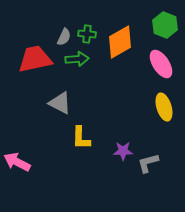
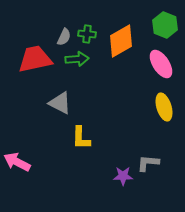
orange diamond: moved 1 px right, 1 px up
purple star: moved 25 px down
gray L-shape: rotated 20 degrees clockwise
